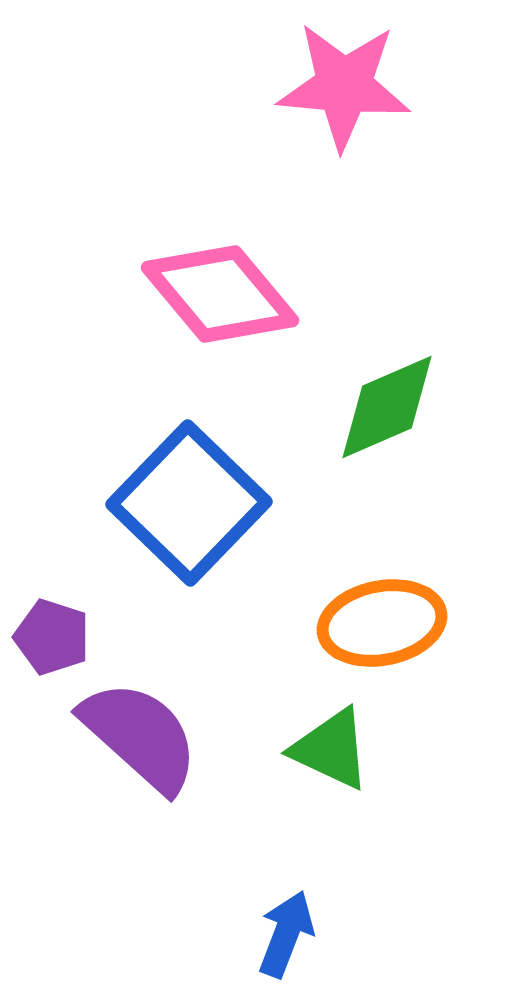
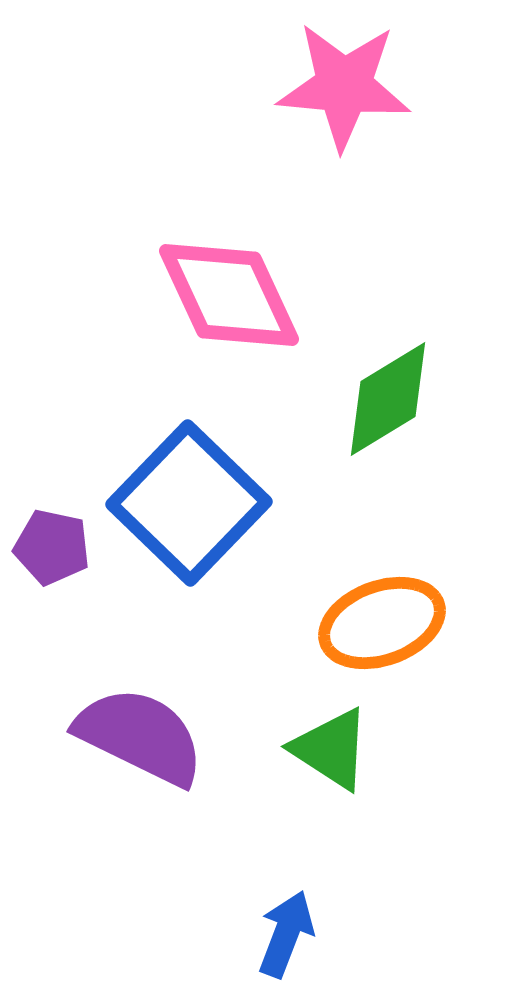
pink diamond: moved 9 px right, 1 px down; rotated 15 degrees clockwise
green diamond: moved 1 px right, 8 px up; rotated 8 degrees counterclockwise
orange ellipse: rotated 9 degrees counterclockwise
purple pentagon: moved 90 px up; rotated 6 degrees counterclockwise
purple semicircle: rotated 16 degrees counterclockwise
green triangle: rotated 8 degrees clockwise
